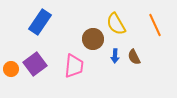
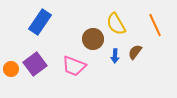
brown semicircle: moved 1 px right, 5 px up; rotated 63 degrees clockwise
pink trapezoid: rotated 105 degrees clockwise
